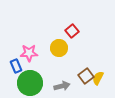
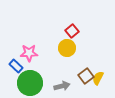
yellow circle: moved 8 px right
blue rectangle: rotated 24 degrees counterclockwise
